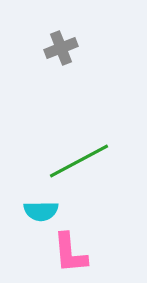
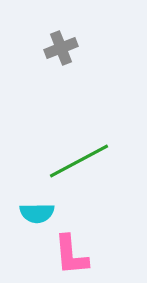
cyan semicircle: moved 4 px left, 2 px down
pink L-shape: moved 1 px right, 2 px down
